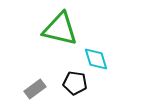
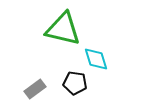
green triangle: moved 3 px right
